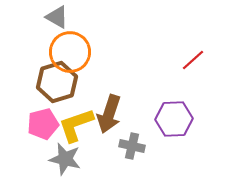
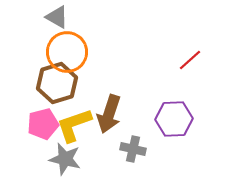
orange circle: moved 3 px left
red line: moved 3 px left
brown hexagon: moved 1 px down
yellow L-shape: moved 2 px left
gray cross: moved 1 px right, 3 px down
